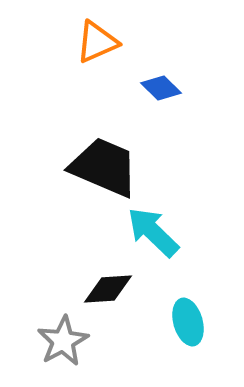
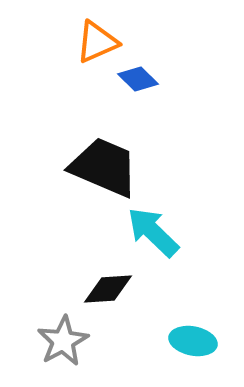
blue diamond: moved 23 px left, 9 px up
cyan ellipse: moved 5 px right, 19 px down; rotated 63 degrees counterclockwise
